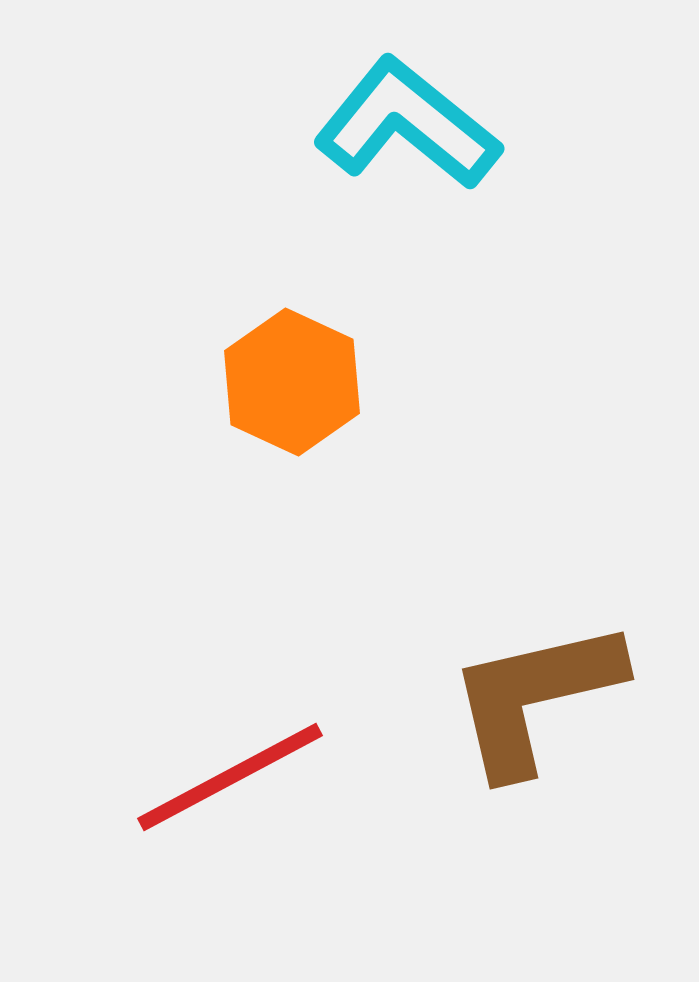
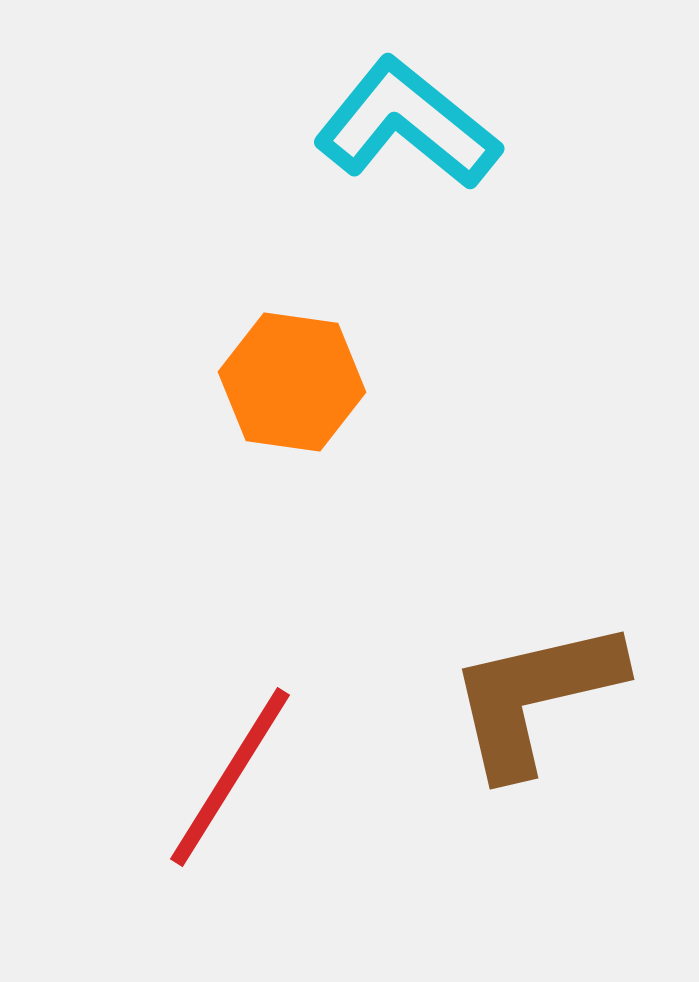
orange hexagon: rotated 17 degrees counterclockwise
red line: rotated 30 degrees counterclockwise
